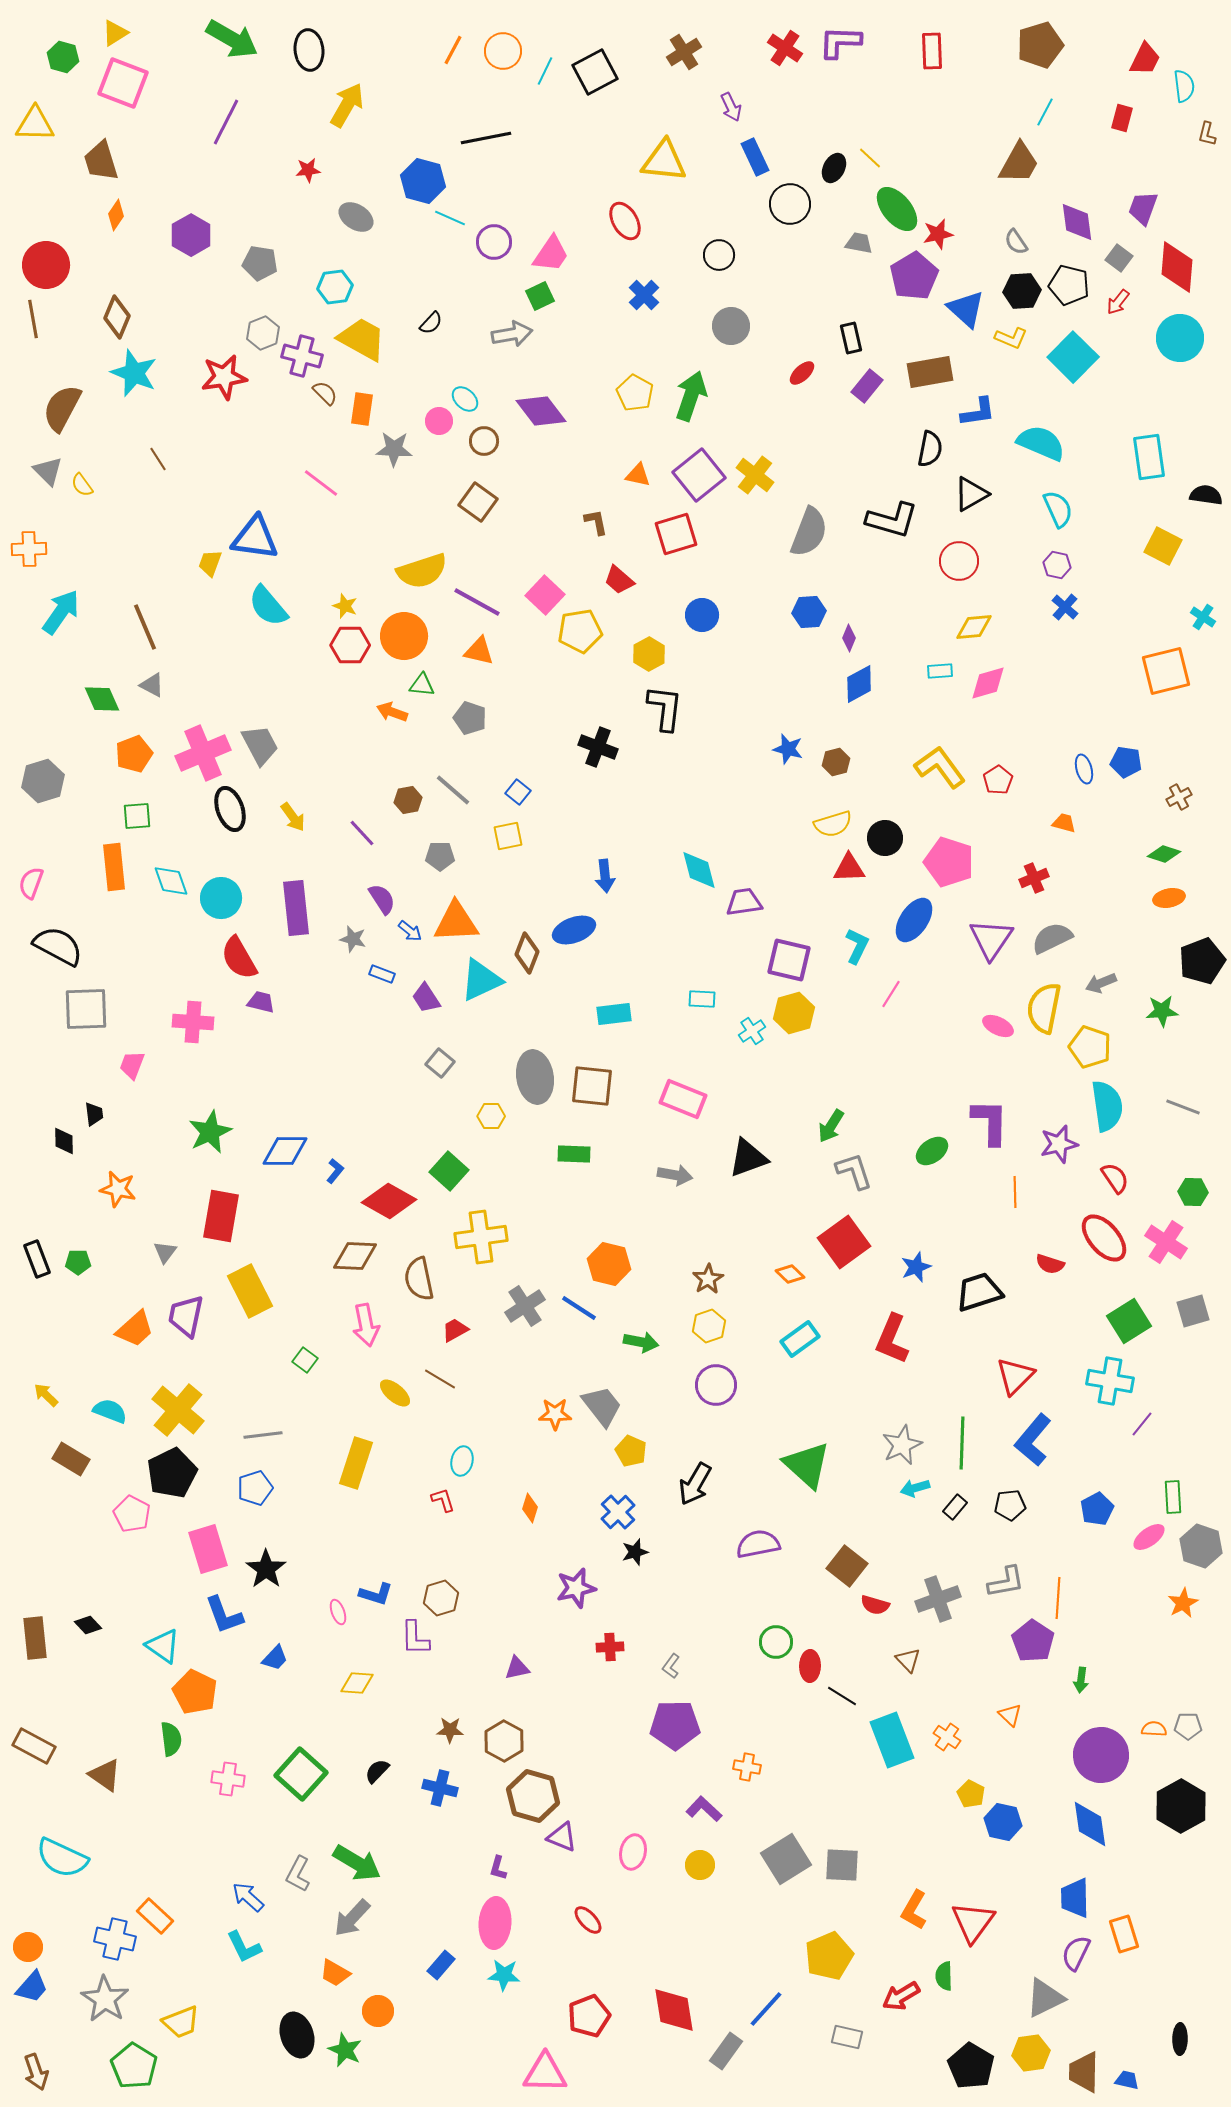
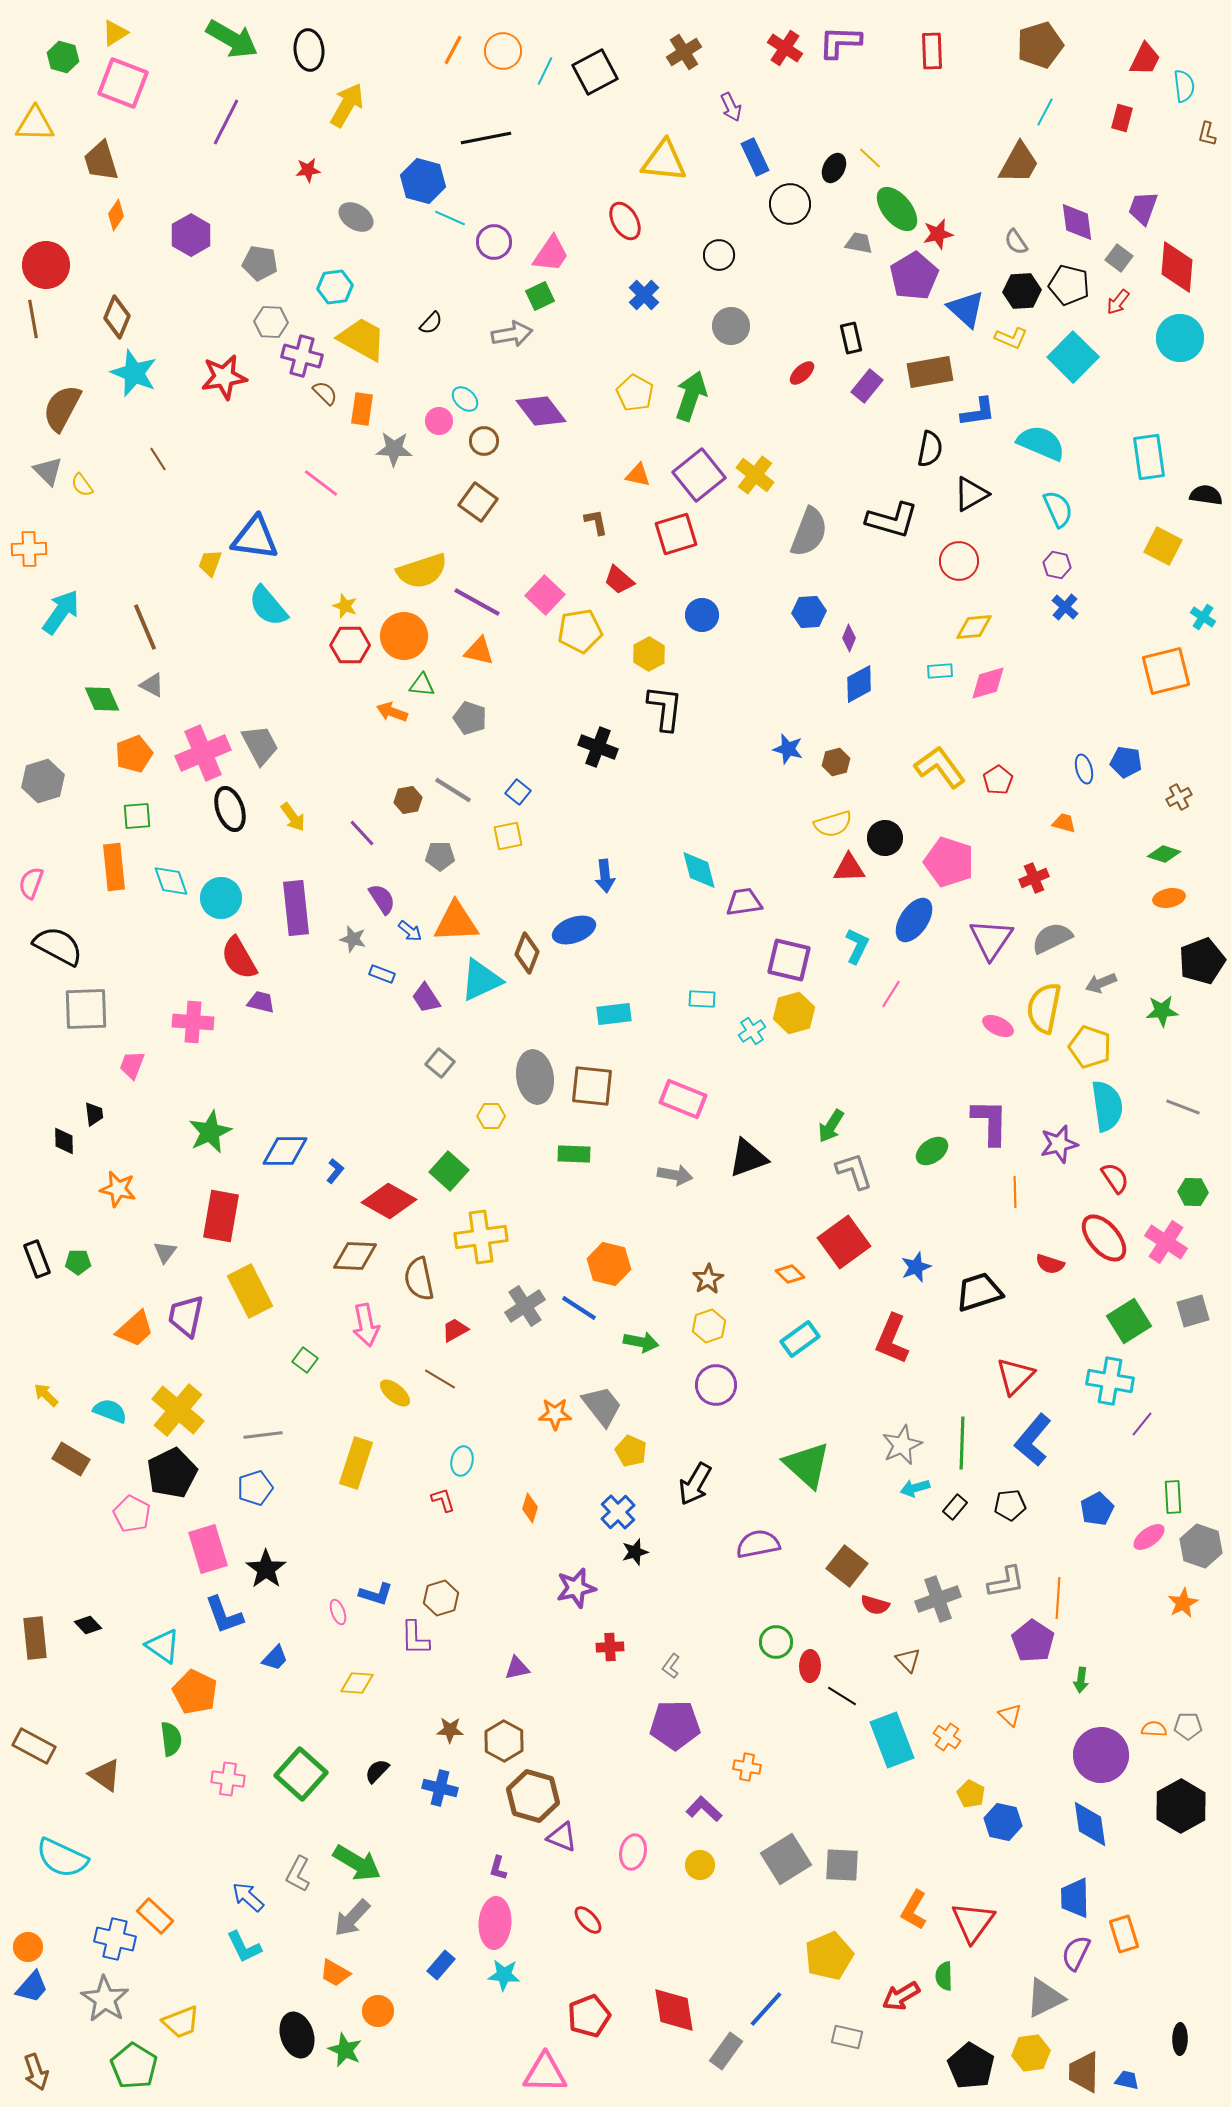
gray hexagon at (263, 333): moved 8 px right, 11 px up; rotated 24 degrees clockwise
gray line at (453, 790): rotated 9 degrees counterclockwise
